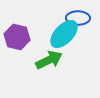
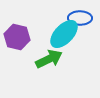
blue ellipse: moved 2 px right
green arrow: moved 1 px up
